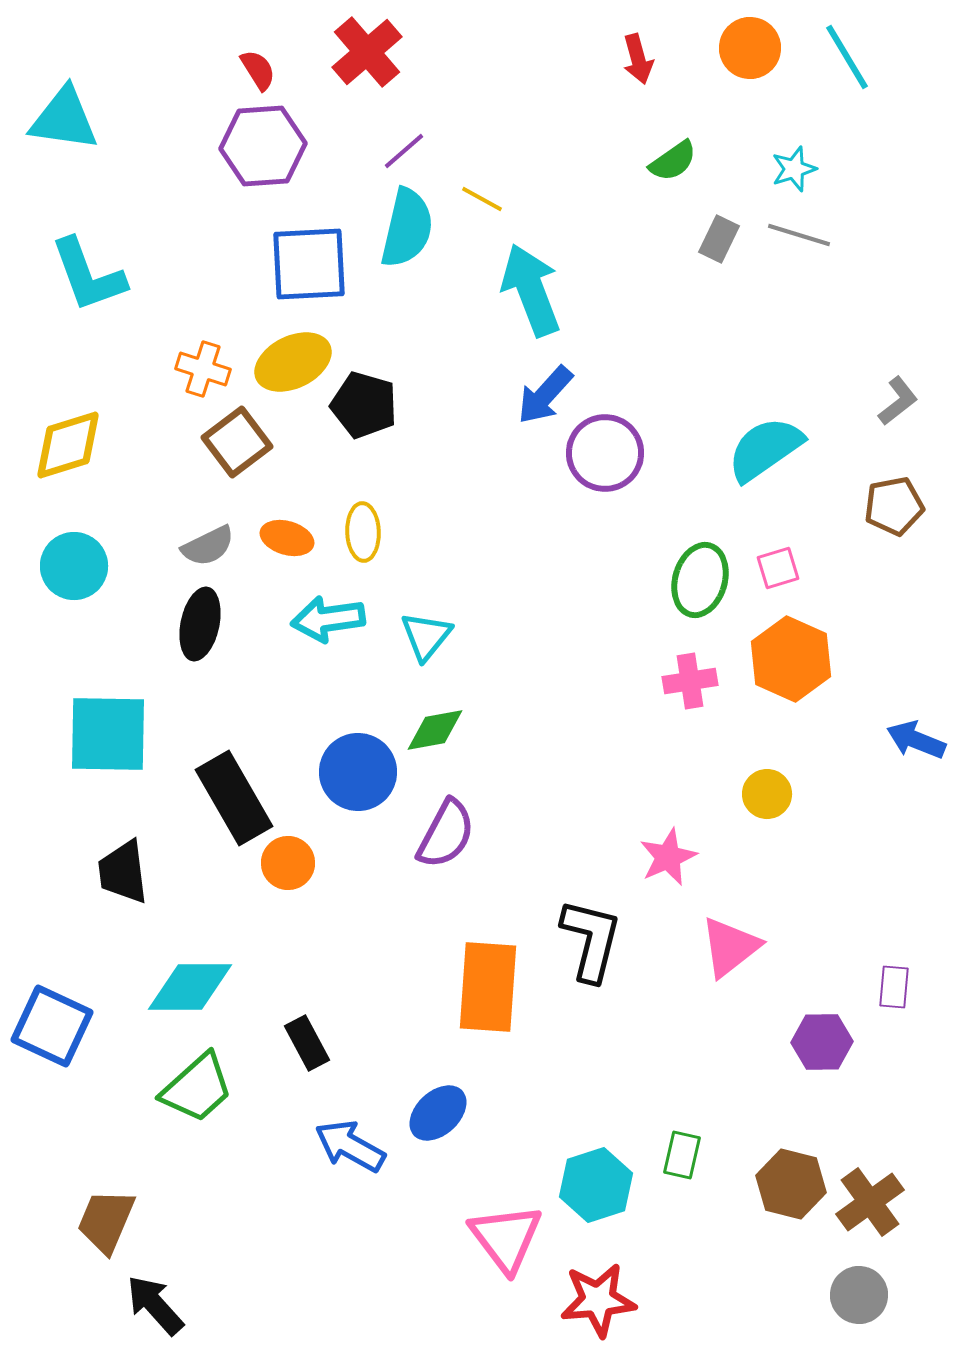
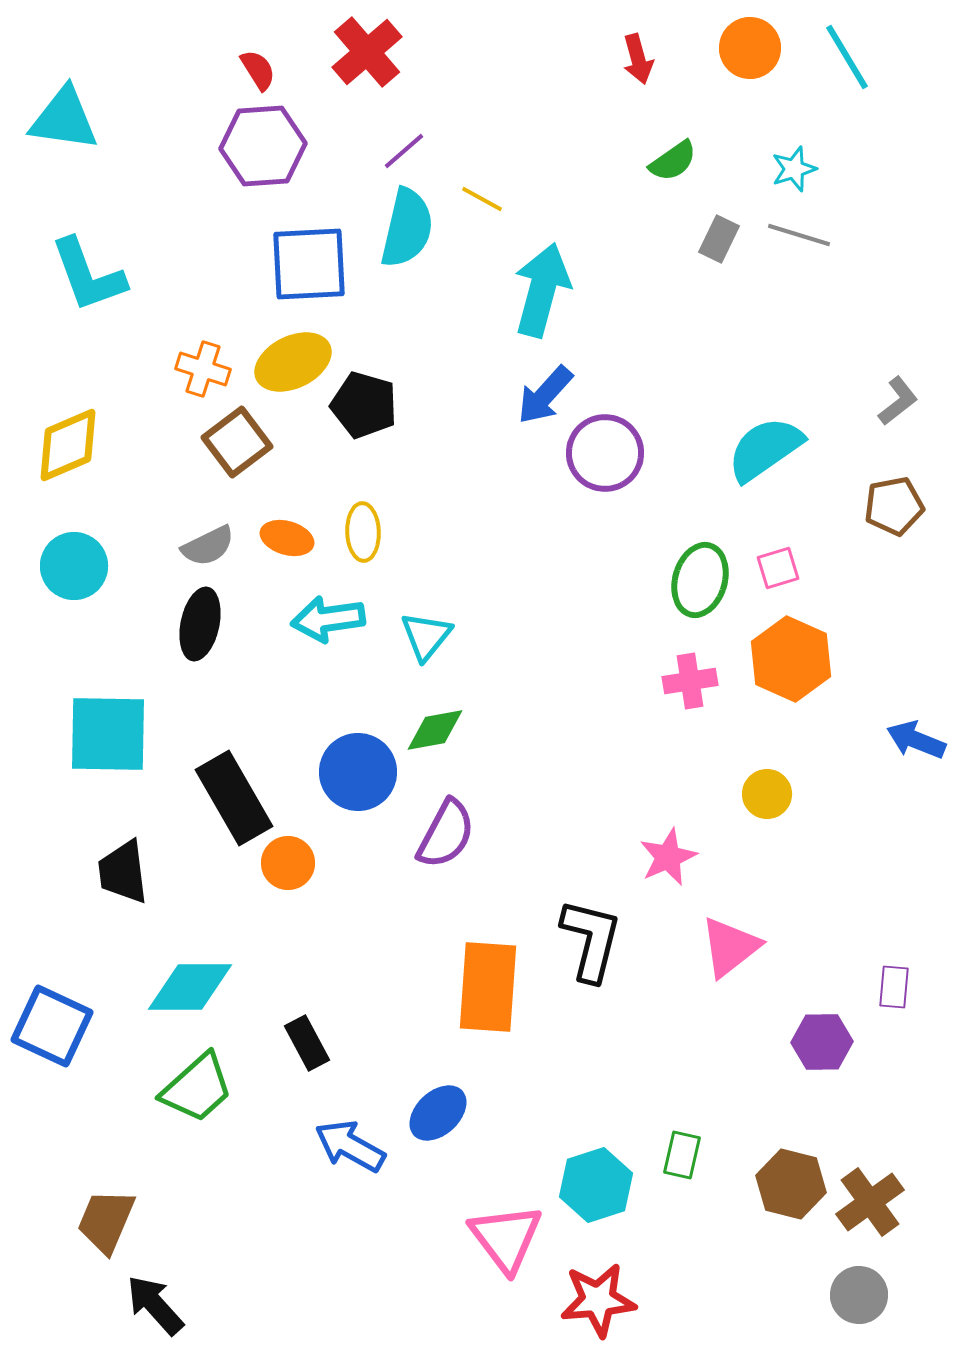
cyan arrow at (531, 290): moved 11 px right; rotated 36 degrees clockwise
yellow diamond at (68, 445): rotated 6 degrees counterclockwise
